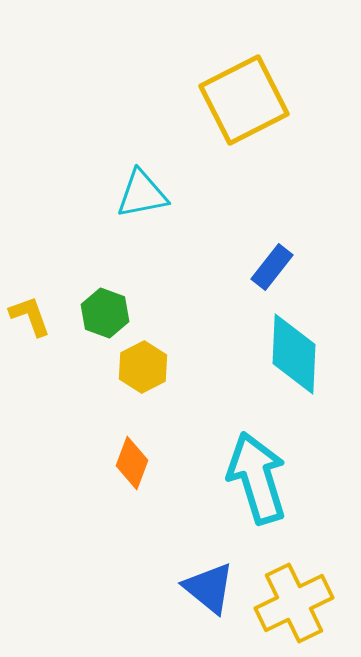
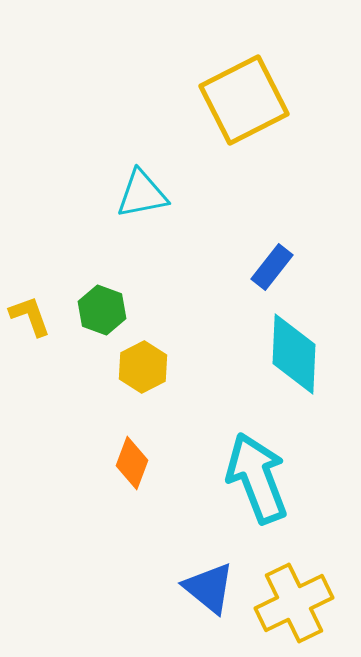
green hexagon: moved 3 px left, 3 px up
cyan arrow: rotated 4 degrees counterclockwise
